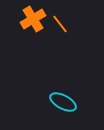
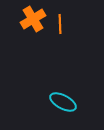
orange line: rotated 36 degrees clockwise
